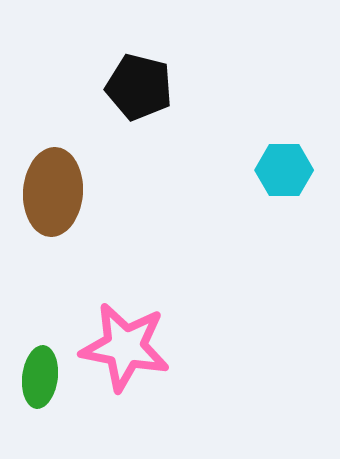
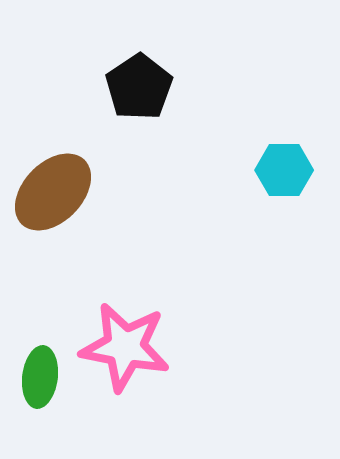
black pentagon: rotated 24 degrees clockwise
brown ellipse: rotated 40 degrees clockwise
